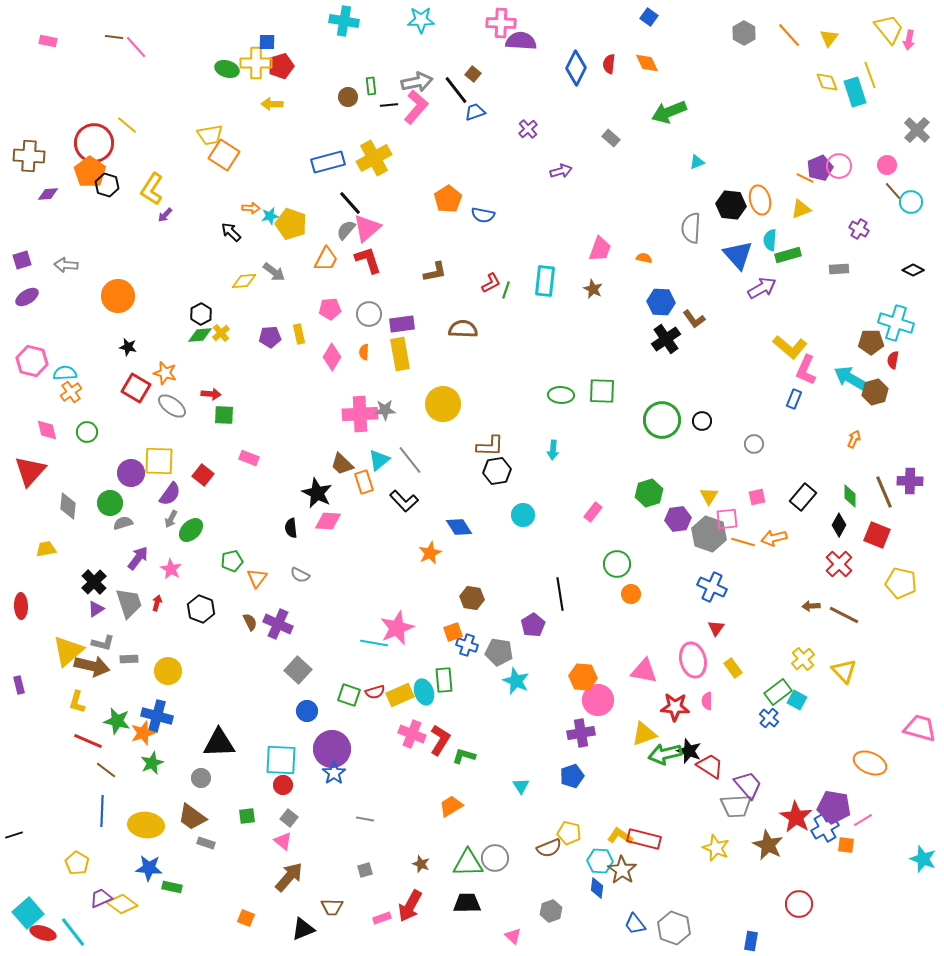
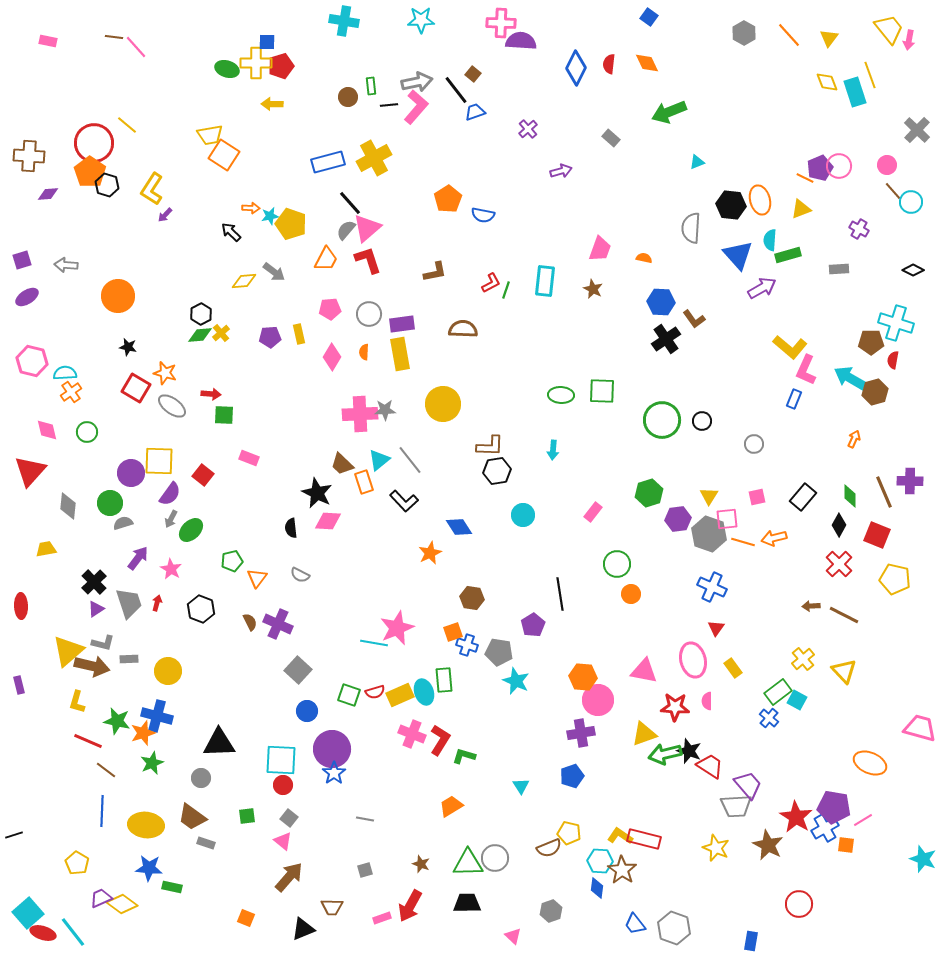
yellow pentagon at (901, 583): moved 6 px left, 4 px up
